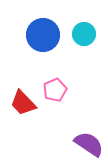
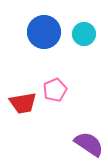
blue circle: moved 1 px right, 3 px up
red trapezoid: rotated 56 degrees counterclockwise
